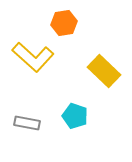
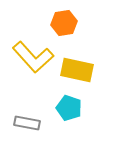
yellow L-shape: rotated 6 degrees clockwise
yellow rectangle: moved 27 px left, 1 px up; rotated 32 degrees counterclockwise
cyan pentagon: moved 6 px left, 8 px up
